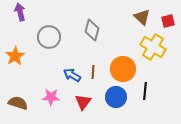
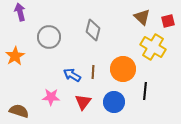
gray diamond: moved 1 px right
blue circle: moved 2 px left, 5 px down
brown semicircle: moved 1 px right, 8 px down
